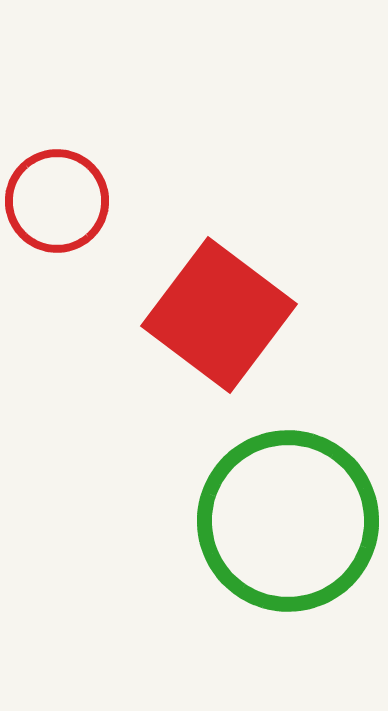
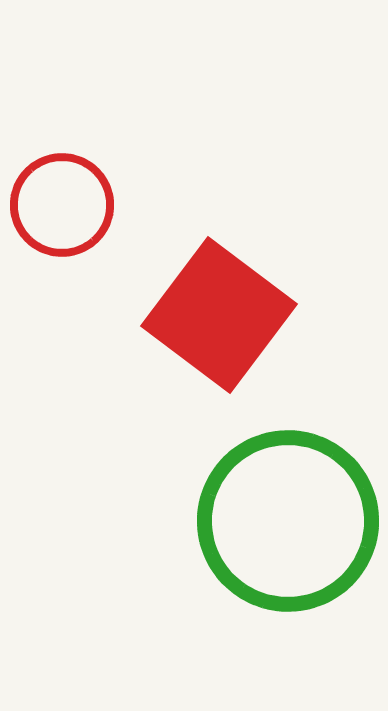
red circle: moved 5 px right, 4 px down
